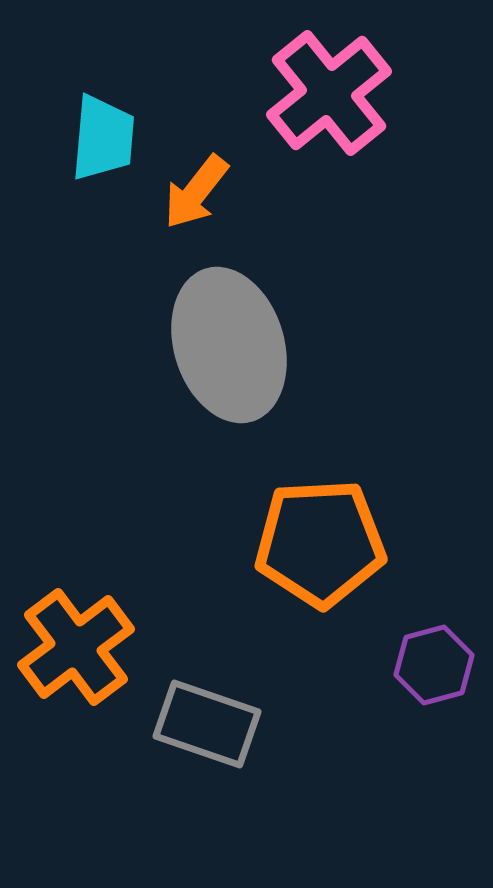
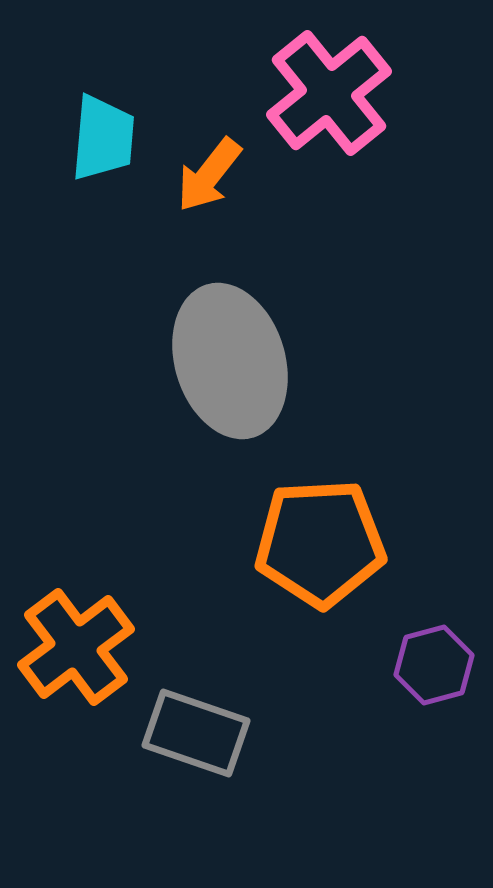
orange arrow: moved 13 px right, 17 px up
gray ellipse: moved 1 px right, 16 px down
gray rectangle: moved 11 px left, 9 px down
